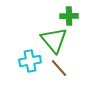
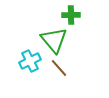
green cross: moved 2 px right, 1 px up
cyan cross: rotated 15 degrees counterclockwise
